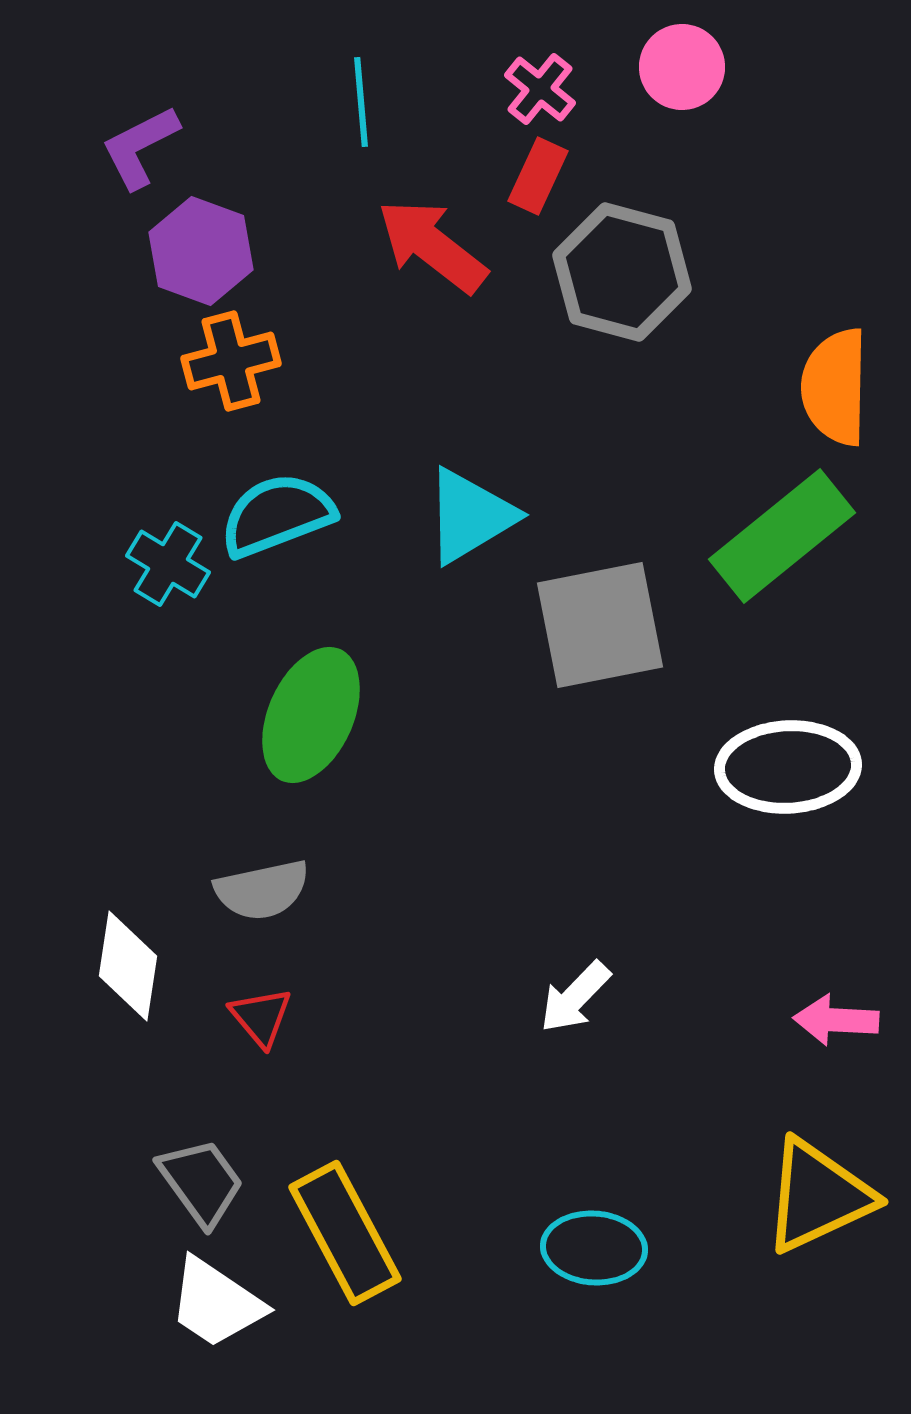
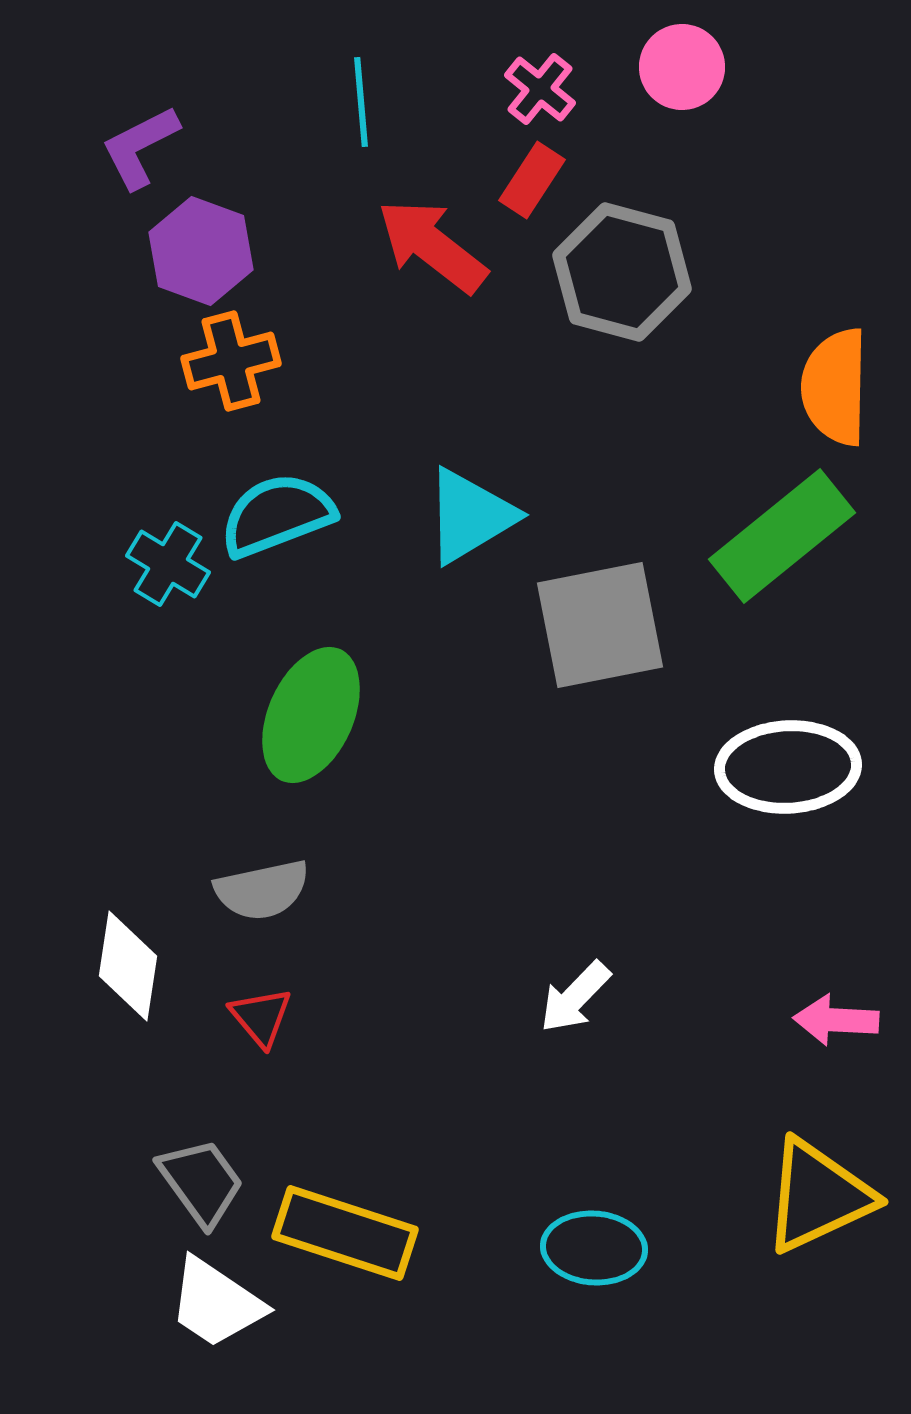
red rectangle: moved 6 px left, 4 px down; rotated 8 degrees clockwise
yellow rectangle: rotated 44 degrees counterclockwise
